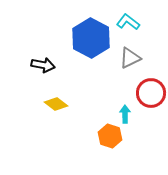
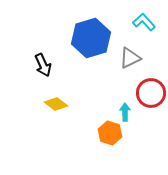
cyan L-shape: moved 16 px right; rotated 10 degrees clockwise
blue hexagon: rotated 15 degrees clockwise
black arrow: rotated 55 degrees clockwise
cyan arrow: moved 2 px up
orange hexagon: moved 3 px up
